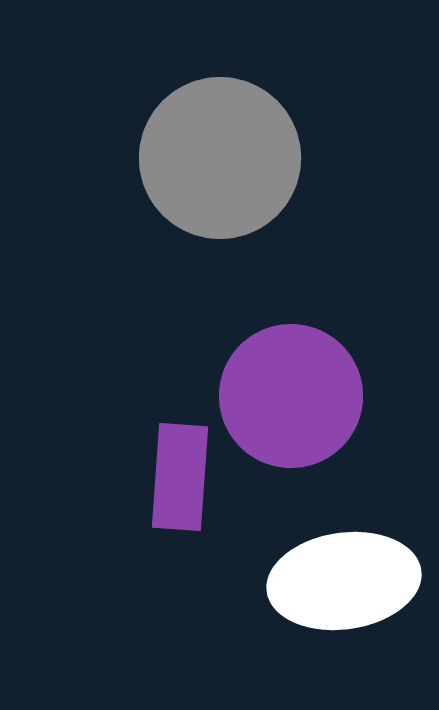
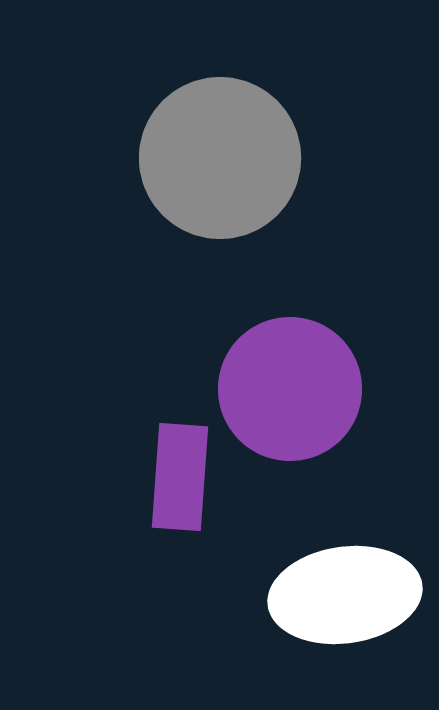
purple circle: moved 1 px left, 7 px up
white ellipse: moved 1 px right, 14 px down
